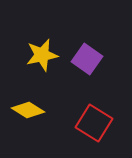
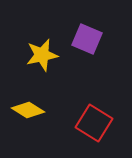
purple square: moved 20 px up; rotated 12 degrees counterclockwise
